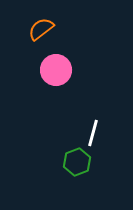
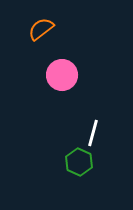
pink circle: moved 6 px right, 5 px down
green hexagon: moved 2 px right; rotated 16 degrees counterclockwise
